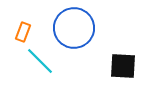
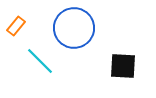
orange rectangle: moved 7 px left, 6 px up; rotated 18 degrees clockwise
